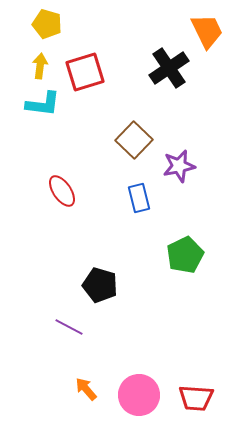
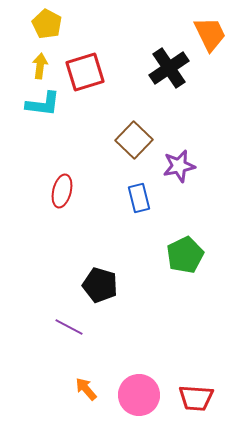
yellow pentagon: rotated 12 degrees clockwise
orange trapezoid: moved 3 px right, 3 px down
red ellipse: rotated 48 degrees clockwise
